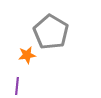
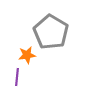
purple line: moved 9 px up
